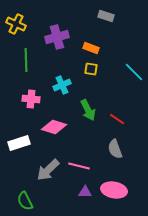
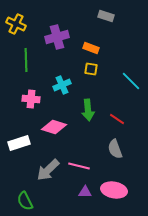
cyan line: moved 3 px left, 9 px down
green arrow: rotated 20 degrees clockwise
